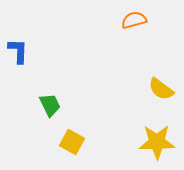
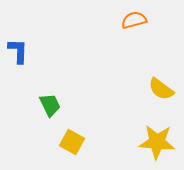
yellow star: rotated 6 degrees clockwise
